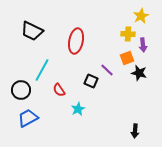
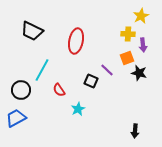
blue trapezoid: moved 12 px left
